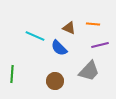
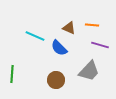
orange line: moved 1 px left, 1 px down
purple line: rotated 30 degrees clockwise
brown circle: moved 1 px right, 1 px up
